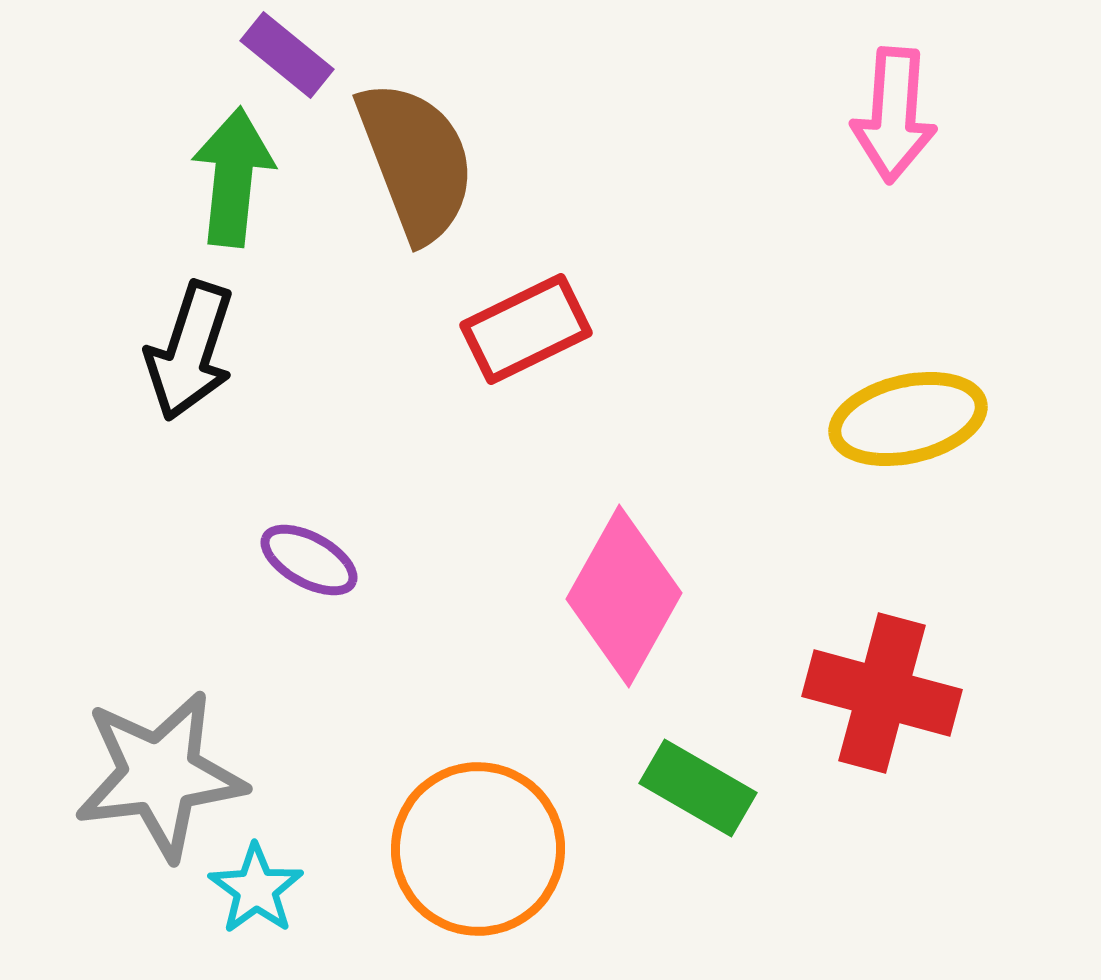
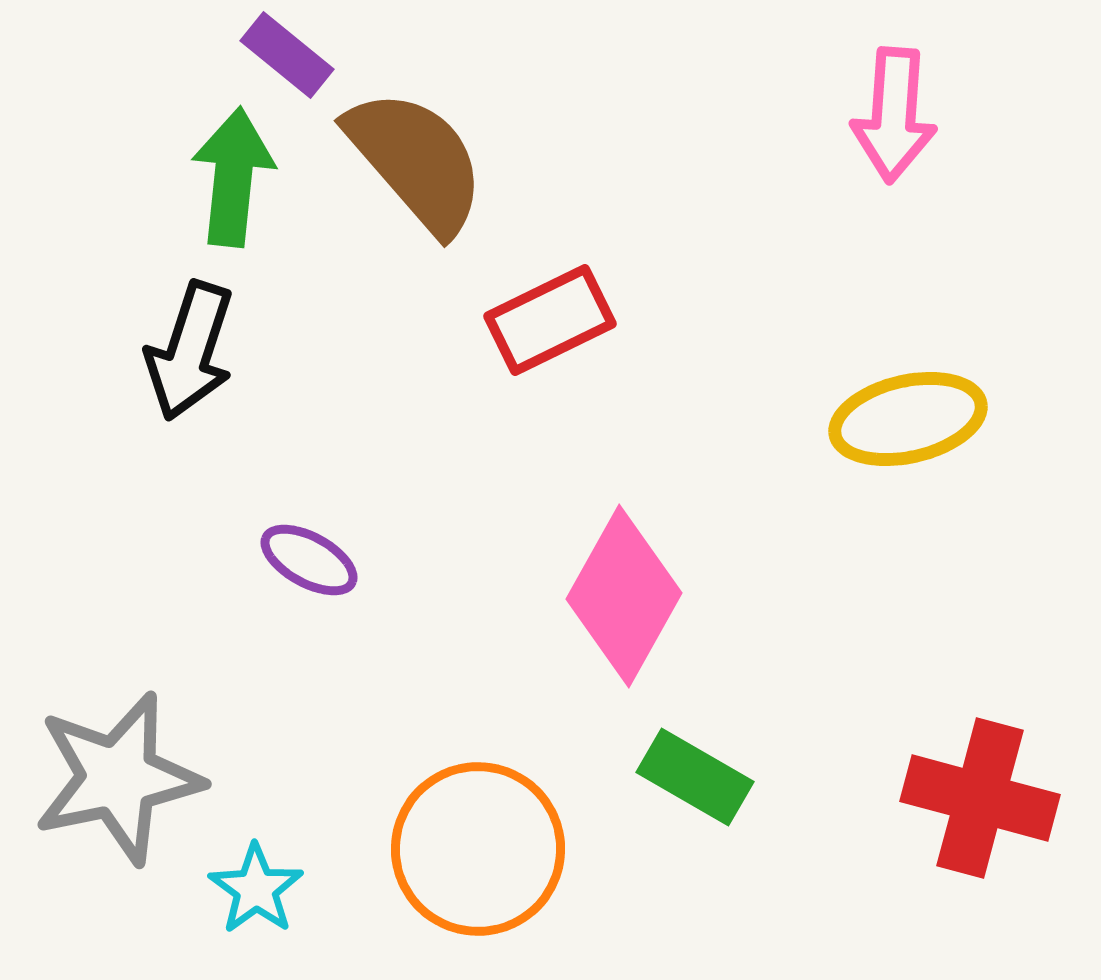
brown semicircle: rotated 20 degrees counterclockwise
red rectangle: moved 24 px right, 9 px up
red cross: moved 98 px right, 105 px down
gray star: moved 42 px left, 3 px down; rotated 5 degrees counterclockwise
green rectangle: moved 3 px left, 11 px up
